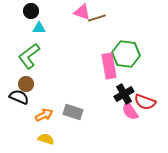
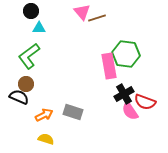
pink triangle: rotated 30 degrees clockwise
